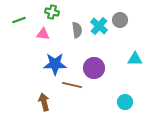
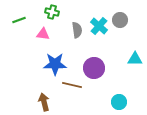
cyan circle: moved 6 px left
